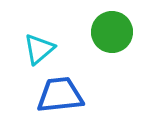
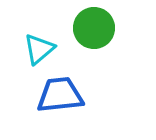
green circle: moved 18 px left, 4 px up
